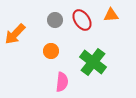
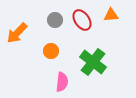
orange arrow: moved 2 px right, 1 px up
